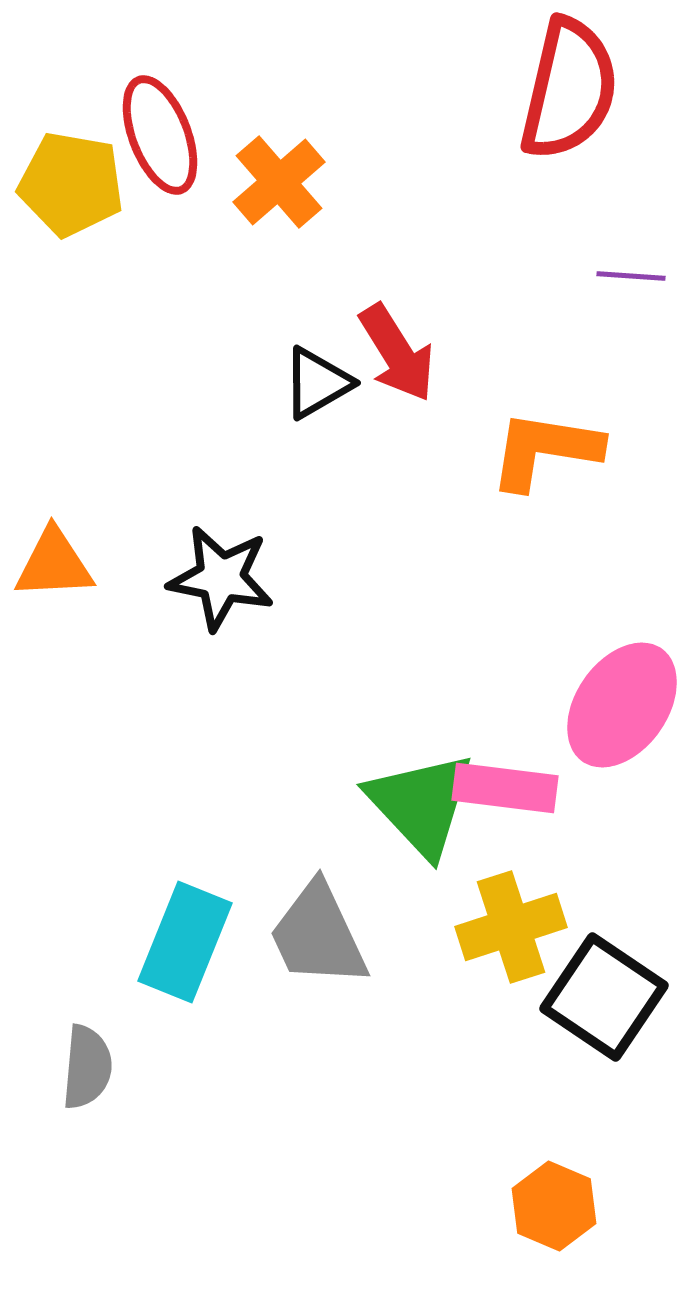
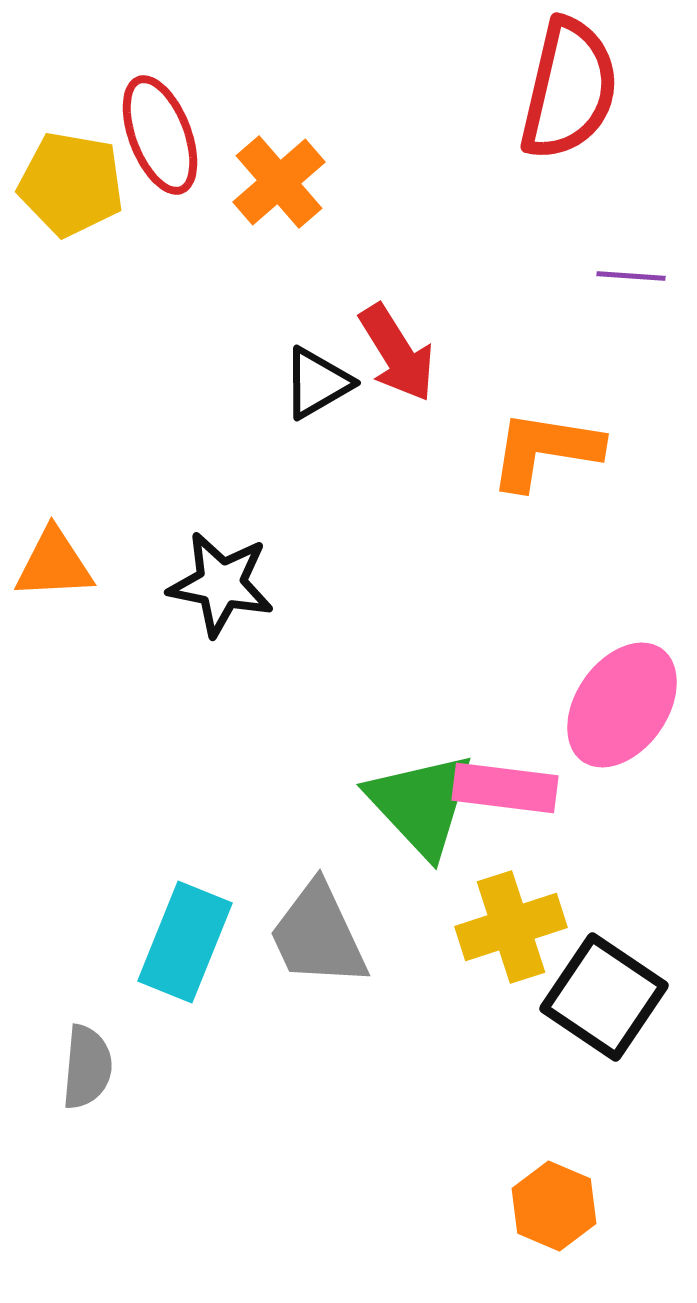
black star: moved 6 px down
